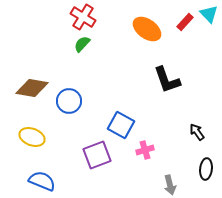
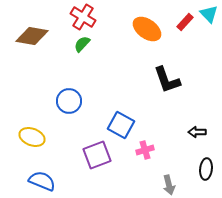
brown diamond: moved 52 px up
black arrow: rotated 54 degrees counterclockwise
gray arrow: moved 1 px left
